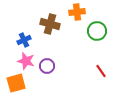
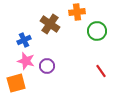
brown cross: rotated 18 degrees clockwise
